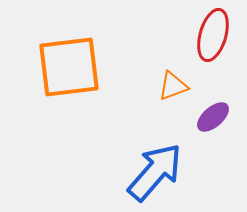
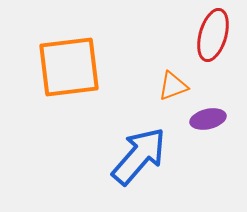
purple ellipse: moved 5 px left, 2 px down; rotated 28 degrees clockwise
blue arrow: moved 16 px left, 16 px up
